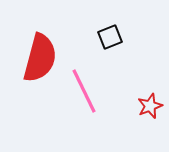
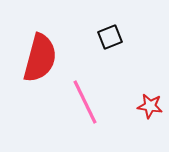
pink line: moved 1 px right, 11 px down
red star: rotated 30 degrees clockwise
